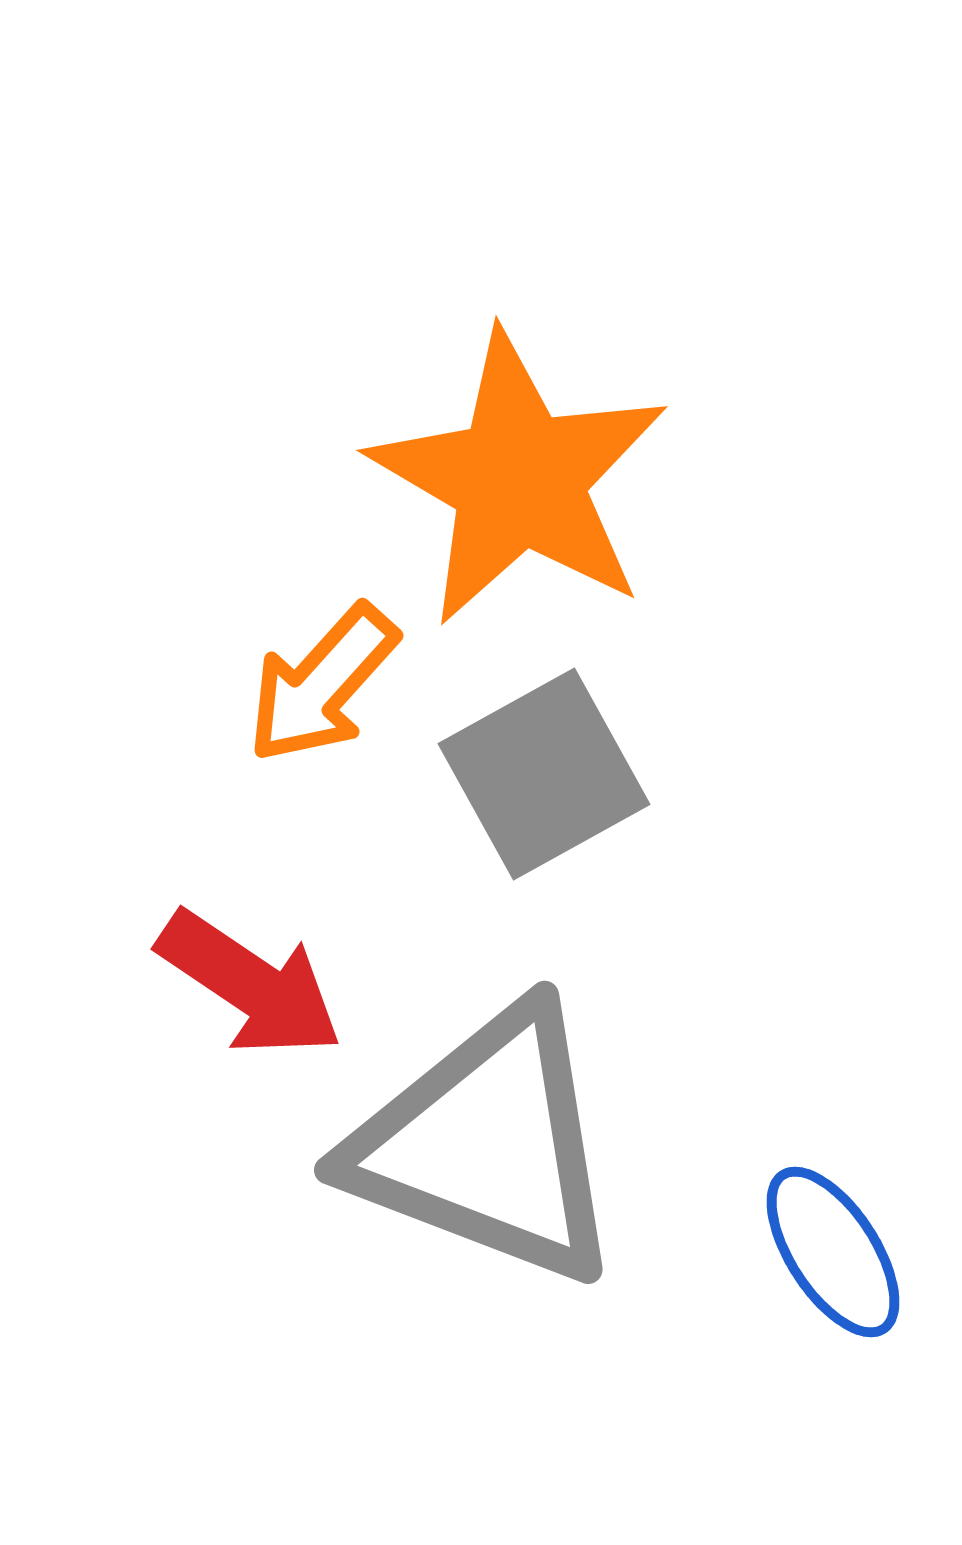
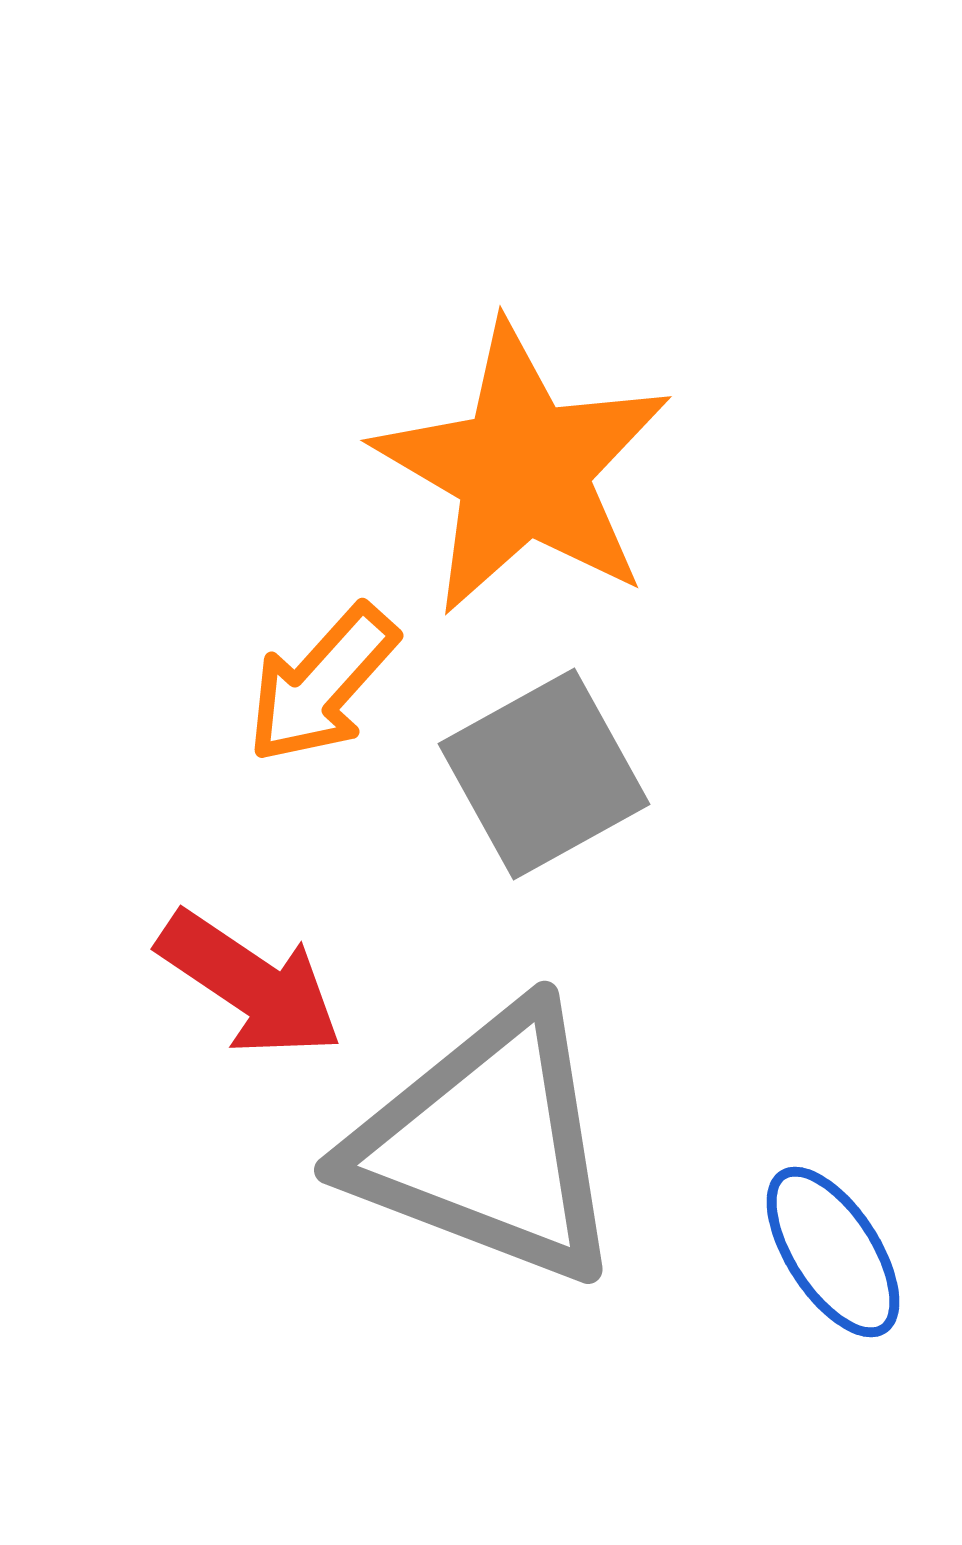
orange star: moved 4 px right, 10 px up
